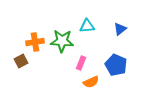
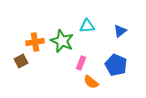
blue triangle: moved 2 px down
green star: rotated 20 degrees clockwise
orange semicircle: rotated 63 degrees clockwise
